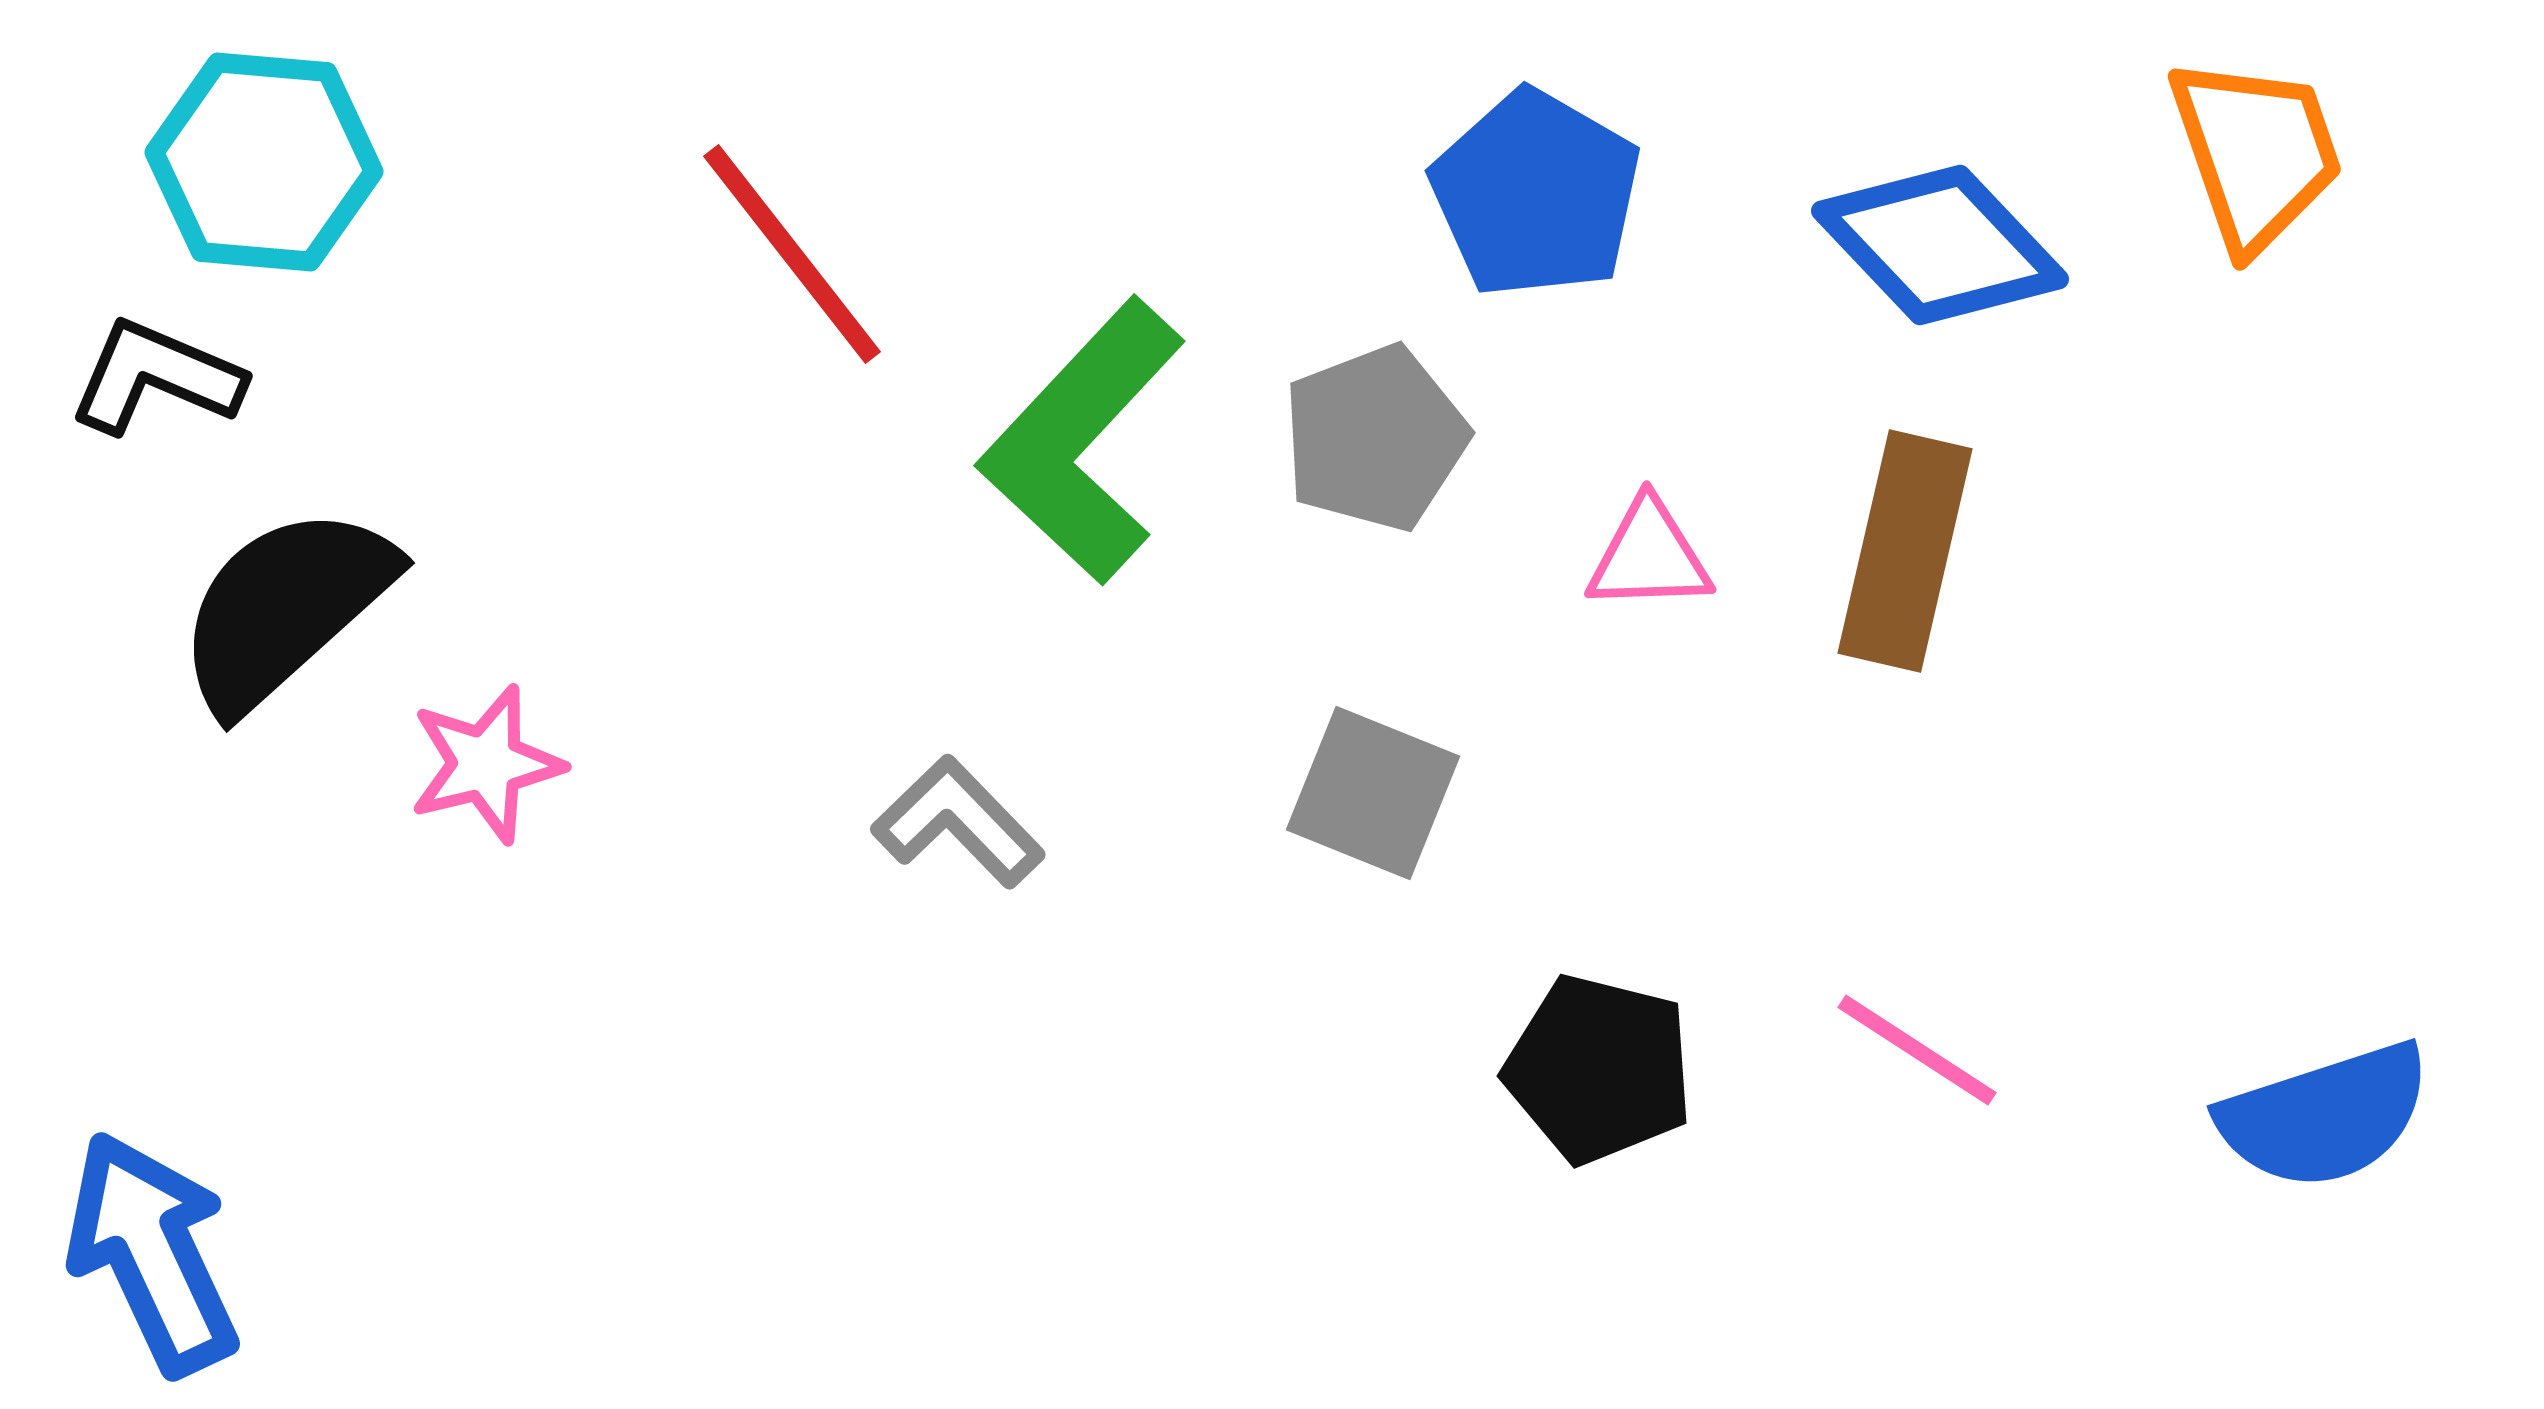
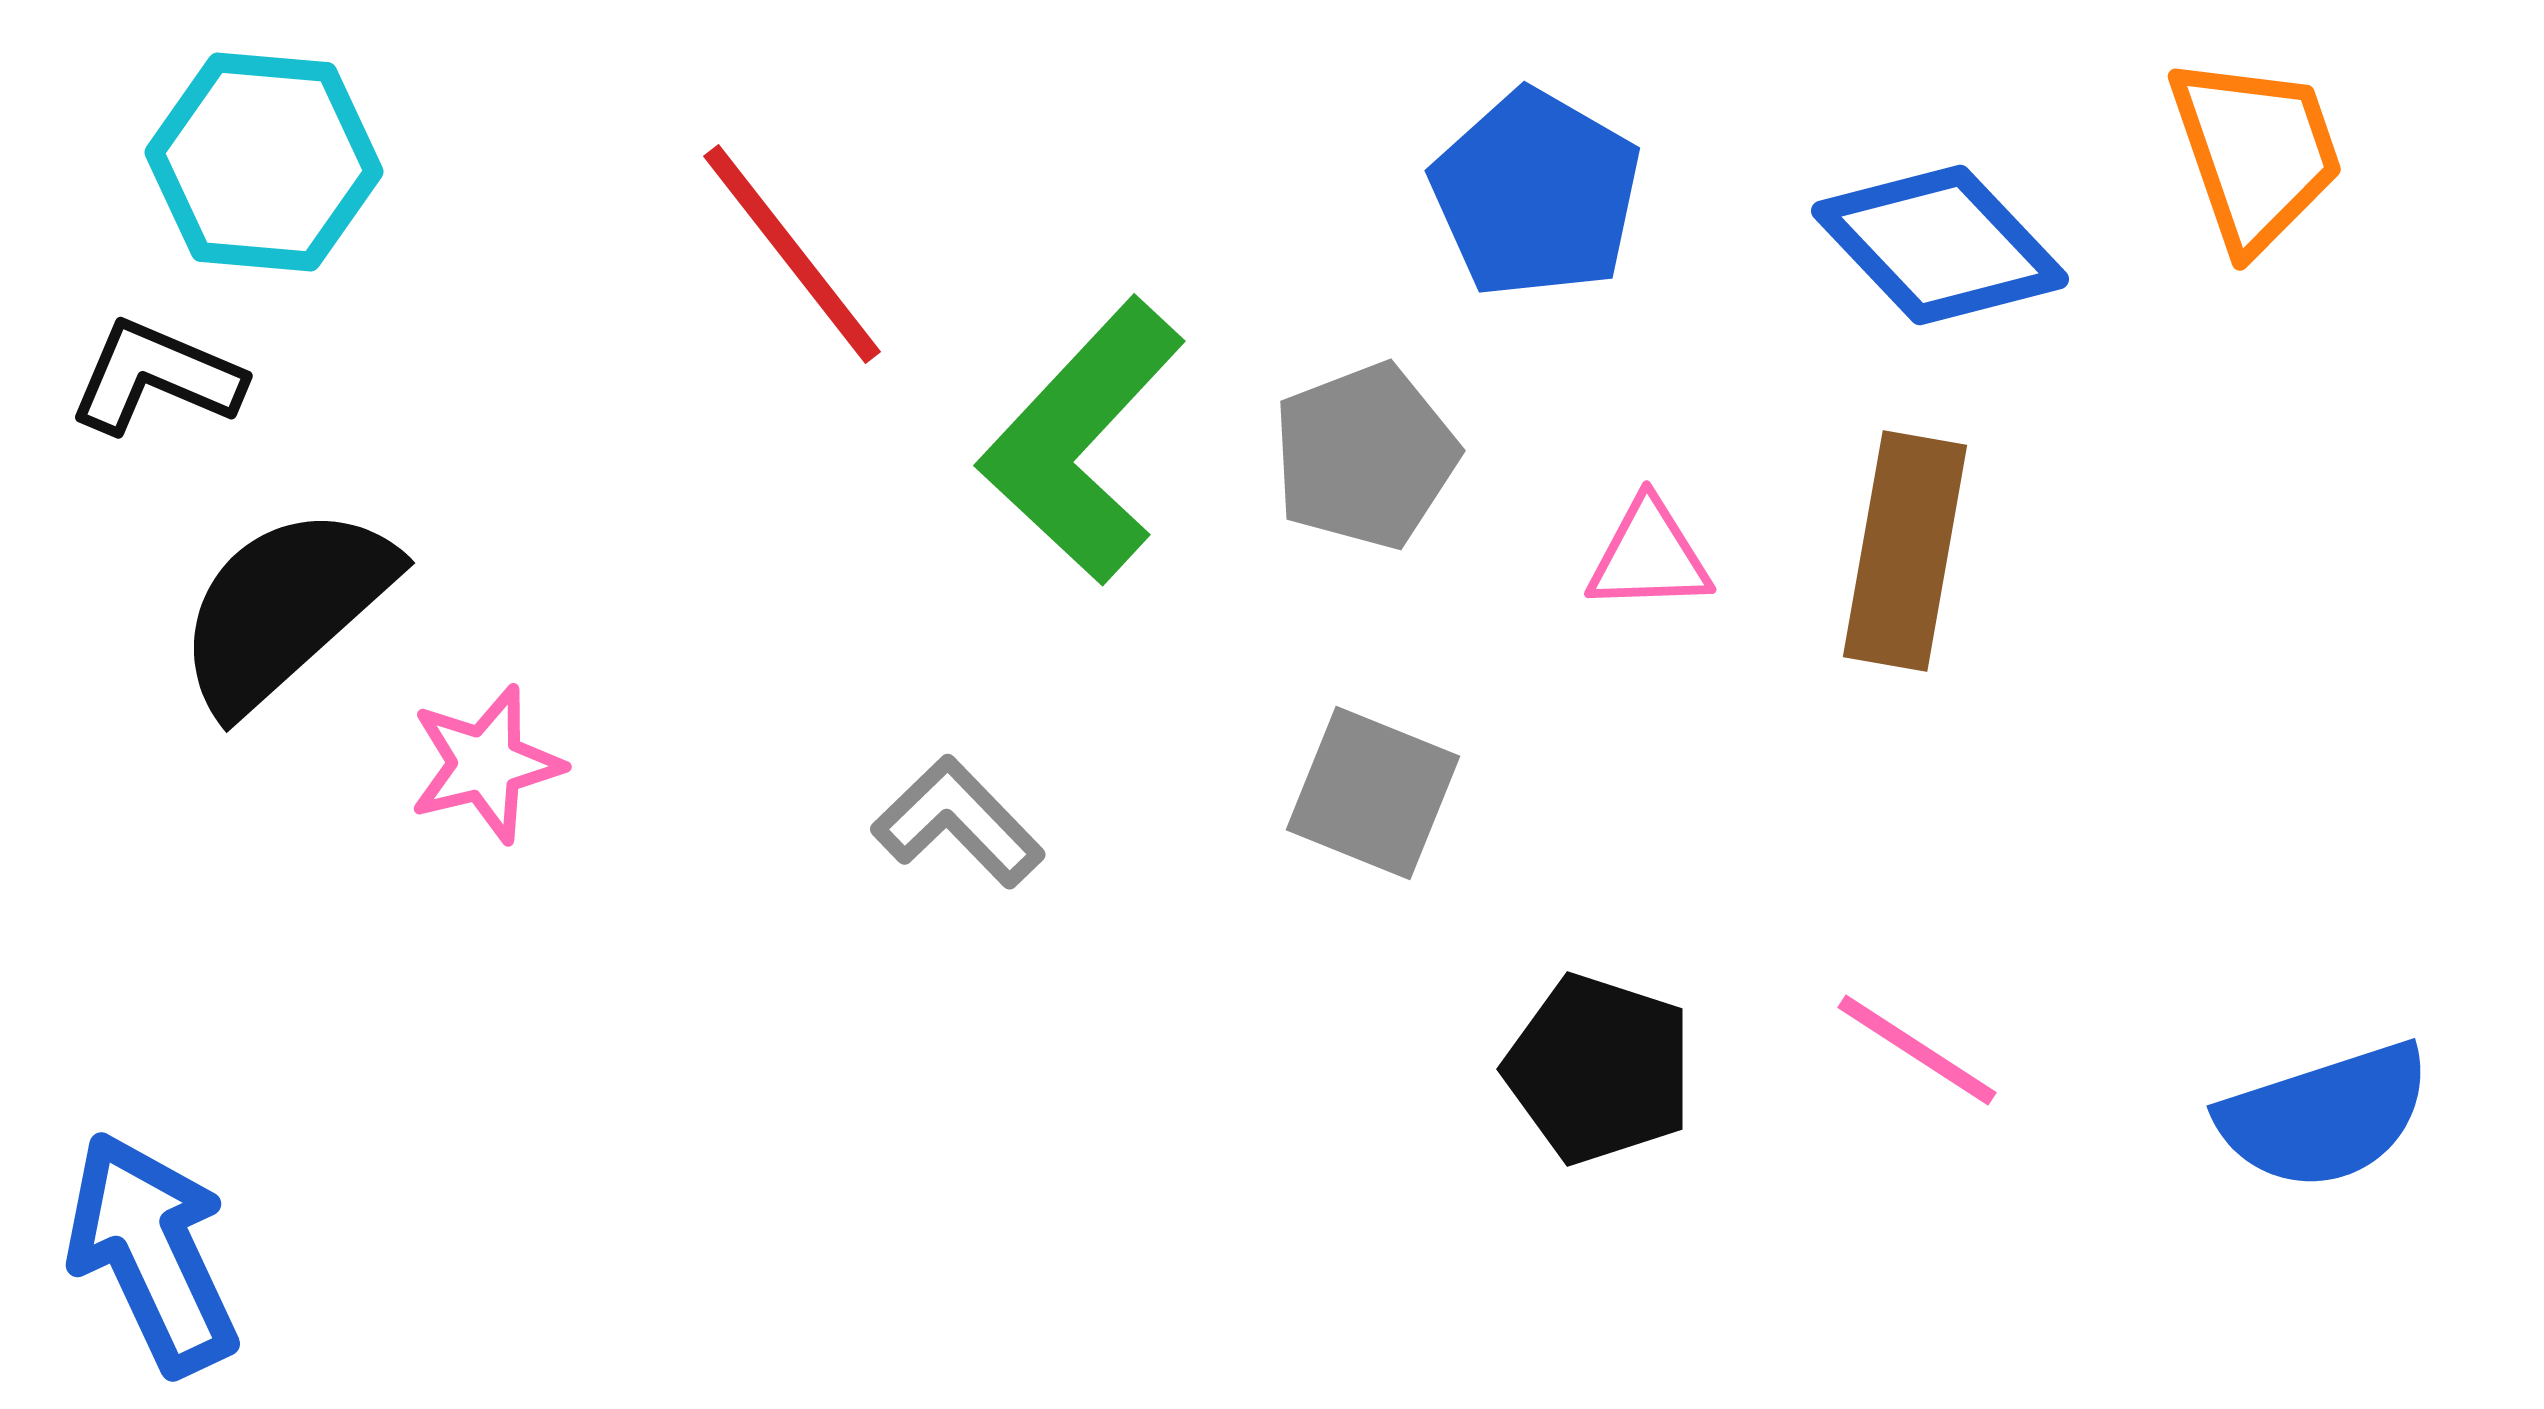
gray pentagon: moved 10 px left, 18 px down
brown rectangle: rotated 3 degrees counterclockwise
black pentagon: rotated 4 degrees clockwise
